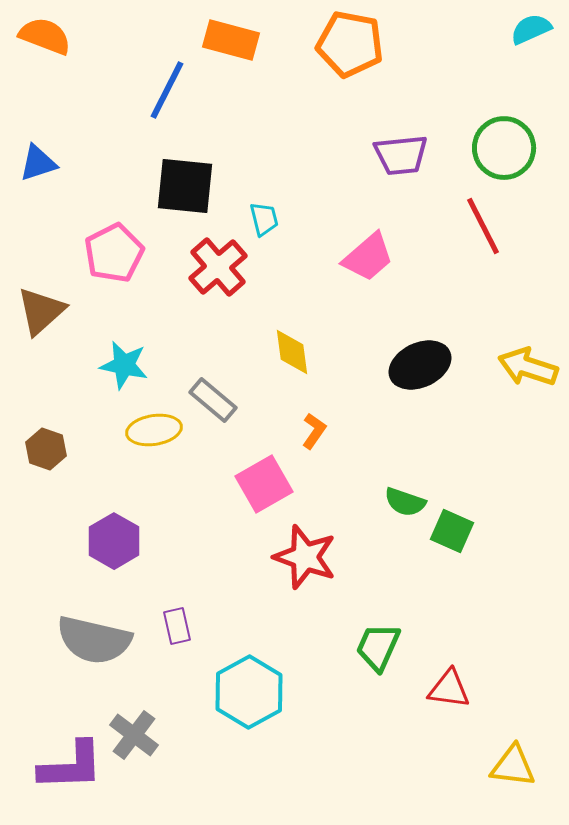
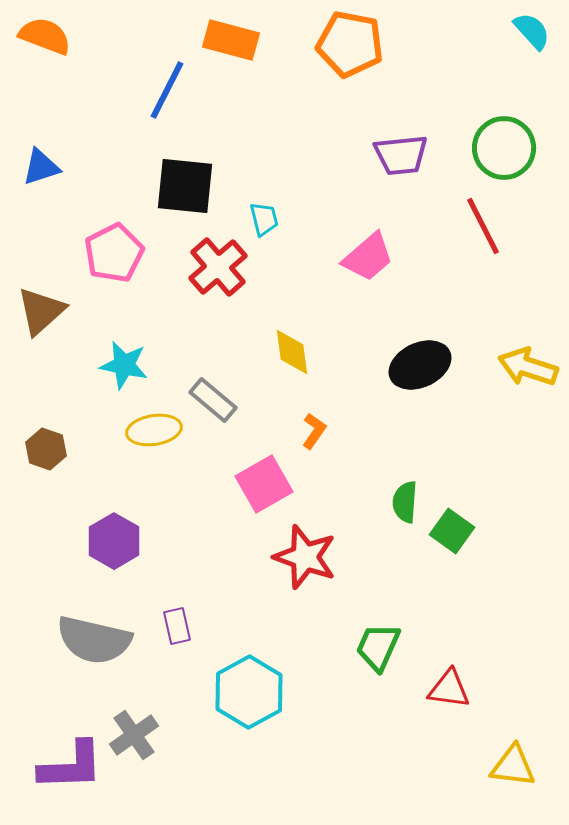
cyan semicircle: moved 1 px right, 2 px down; rotated 72 degrees clockwise
blue triangle: moved 3 px right, 4 px down
green semicircle: rotated 75 degrees clockwise
green square: rotated 12 degrees clockwise
gray cross: rotated 18 degrees clockwise
